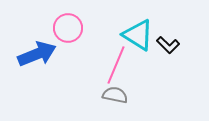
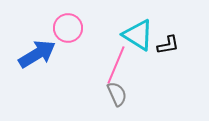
black L-shape: rotated 55 degrees counterclockwise
blue arrow: rotated 9 degrees counterclockwise
gray semicircle: moved 2 px right, 1 px up; rotated 55 degrees clockwise
